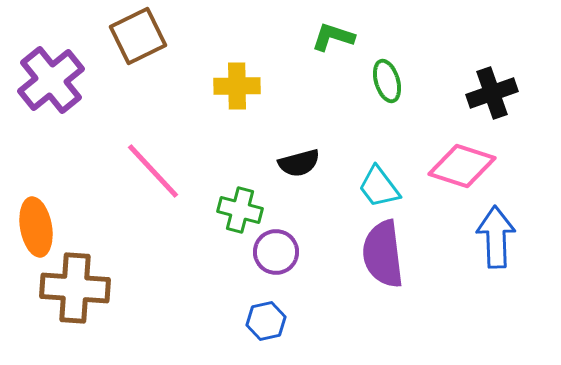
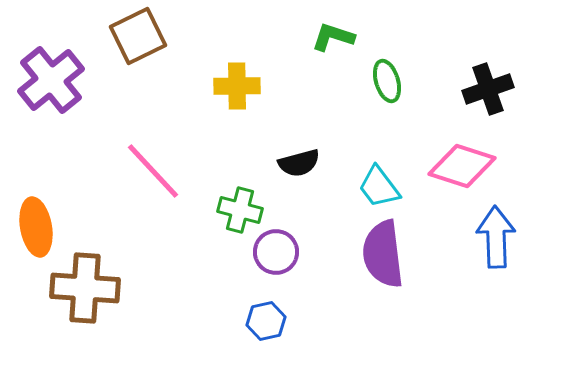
black cross: moved 4 px left, 4 px up
brown cross: moved 10 px right
